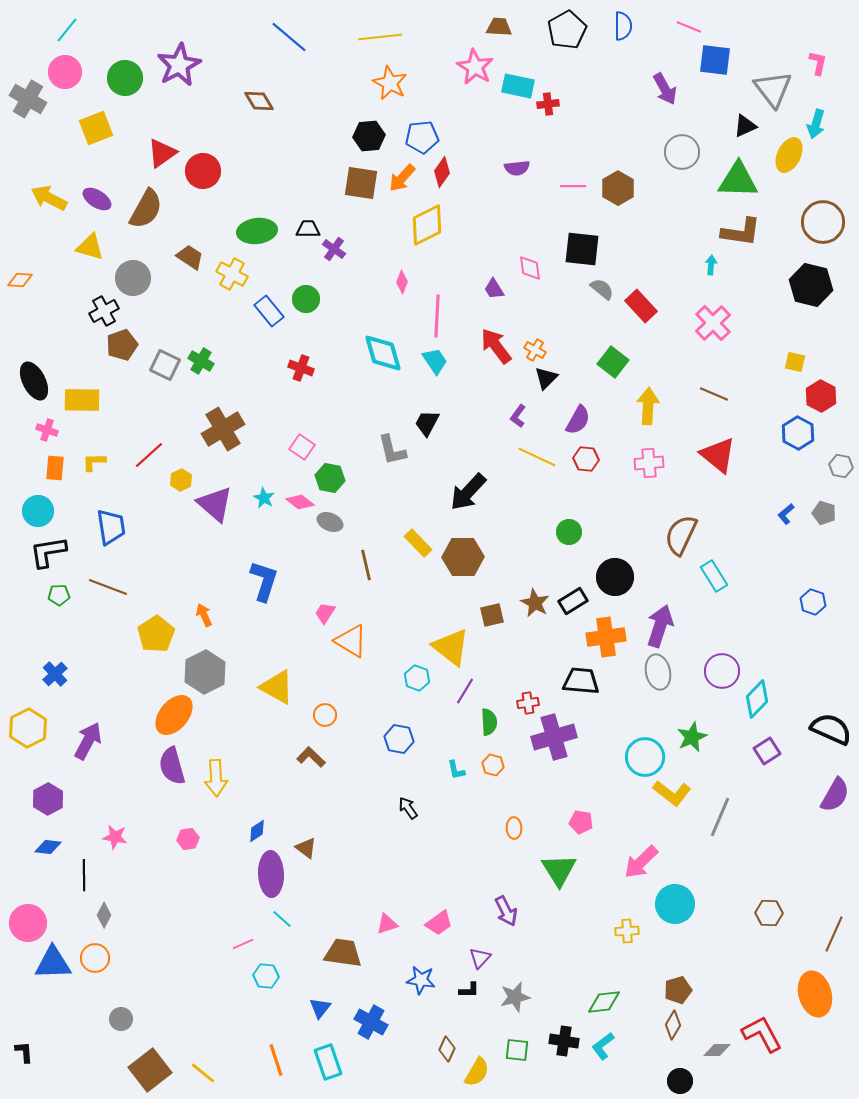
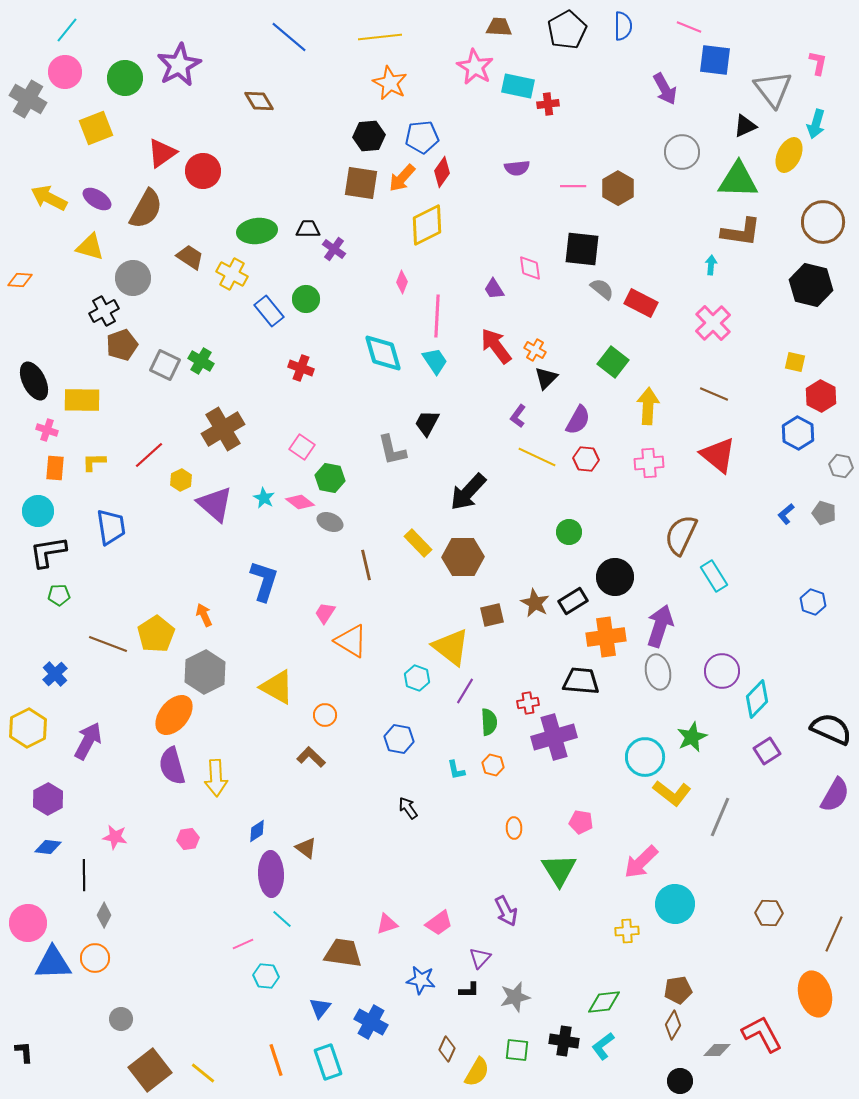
red rectangle at (641, 306): moved 3 px up; rotated 20 degrees counterclockwise
brown line at (108, 587): moved 57 px down
brown pentagon at (678, 990): rotated 8 degrees clockwise
